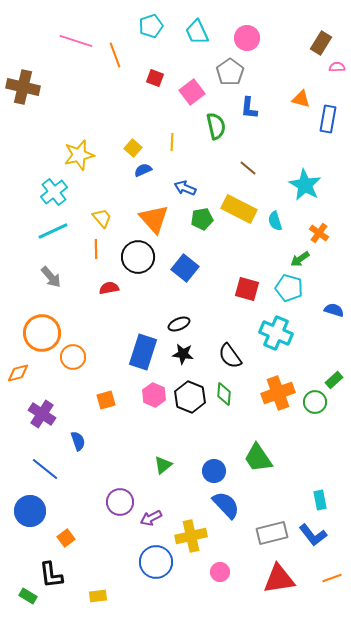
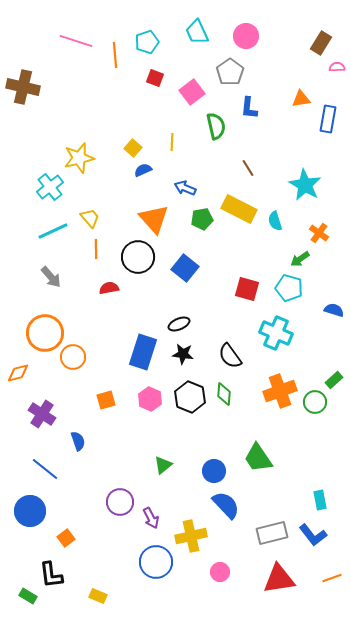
cyan pentagon at (151, 26): moved 4 px left, 16 px down
pink circle at (247, 38): moved 1 px left, 2 px up
orange line at (115, 55): rotated 15 degrees clockwise
orange triangle at (301, 99): rotated 24 degrees counterclockwise
yellow star at (79, 155): moved 3 px down
brown line at (248, 168): rotated 18 degrees clockwise
cyan cross at (54, 192): moved 4 px left, 5 px up
yellow trapezoid at (102, 218): moved 12 px left
orange circle at (42, 333): moved 3 px right
orange cross at (278, 393): moved 2 px right, 2 px up
pink hexagon at (154, 395): moved 4 px left, 4 px down
purple arrow at (151, 518): rotated 90 degrees counterclockwise
yellow rectangle at (98, 596): rotated 30 degrees clockwise
